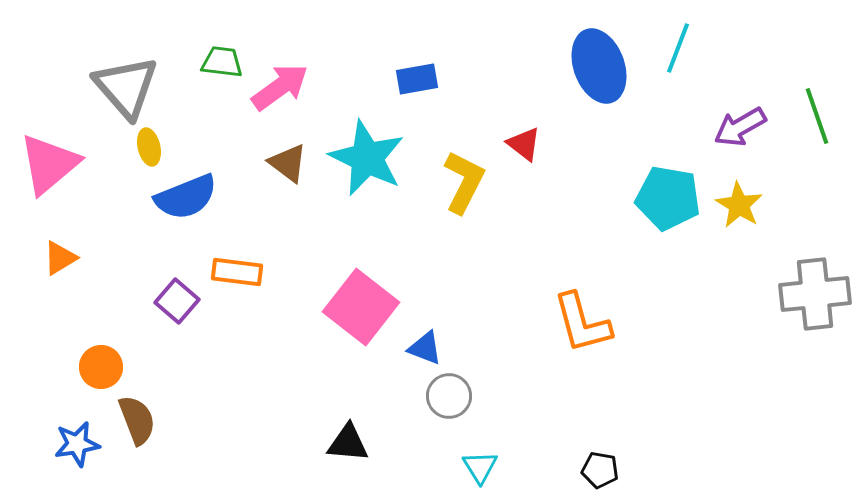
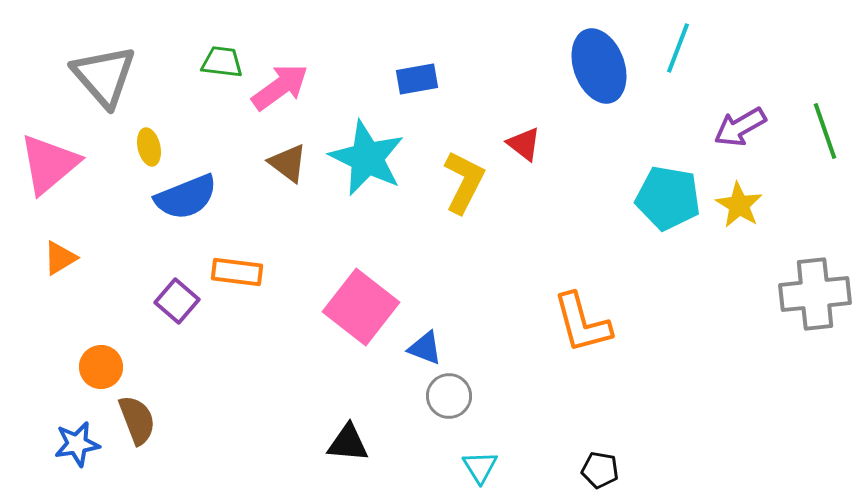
gray triangle: moved 22 px left, 11 px up
green line: moved 8 px right, 15 px down
